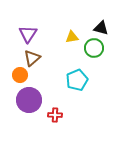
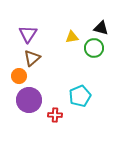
orange circle: moved 1 px left, 1 px down
cyan pentagon: moved 3 px right, 16 px down
